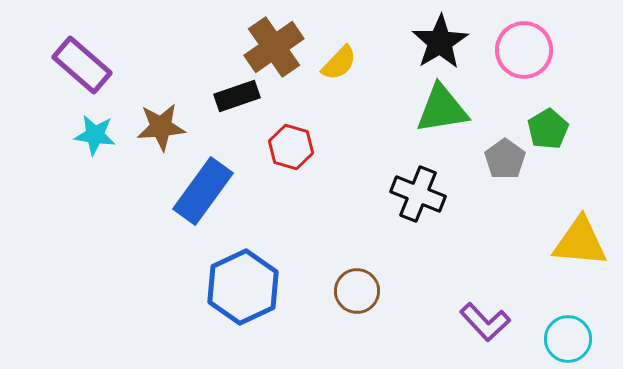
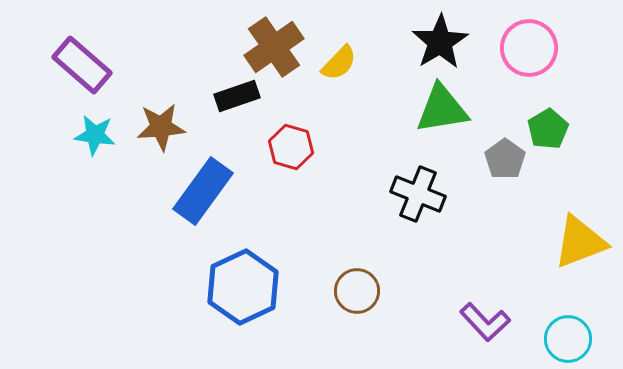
pink circle: moved 5 px right, 2 px up
yellow triangle: rotated 26 degrees counterclockwise
